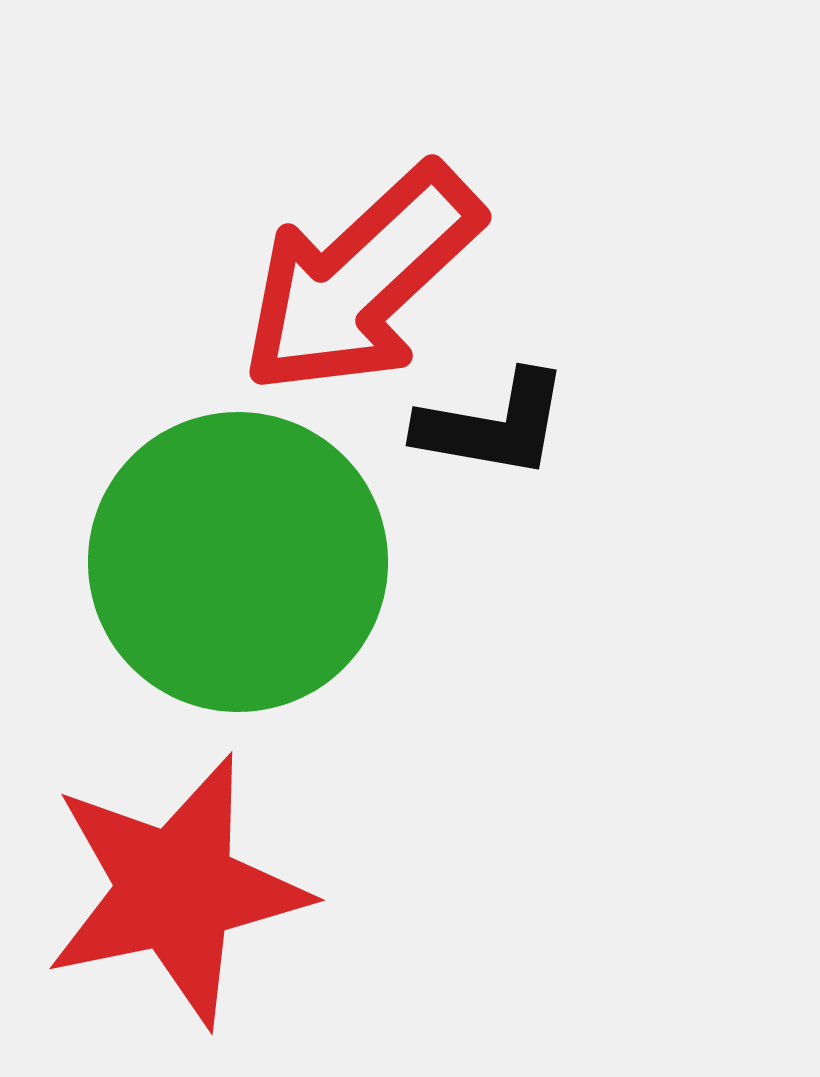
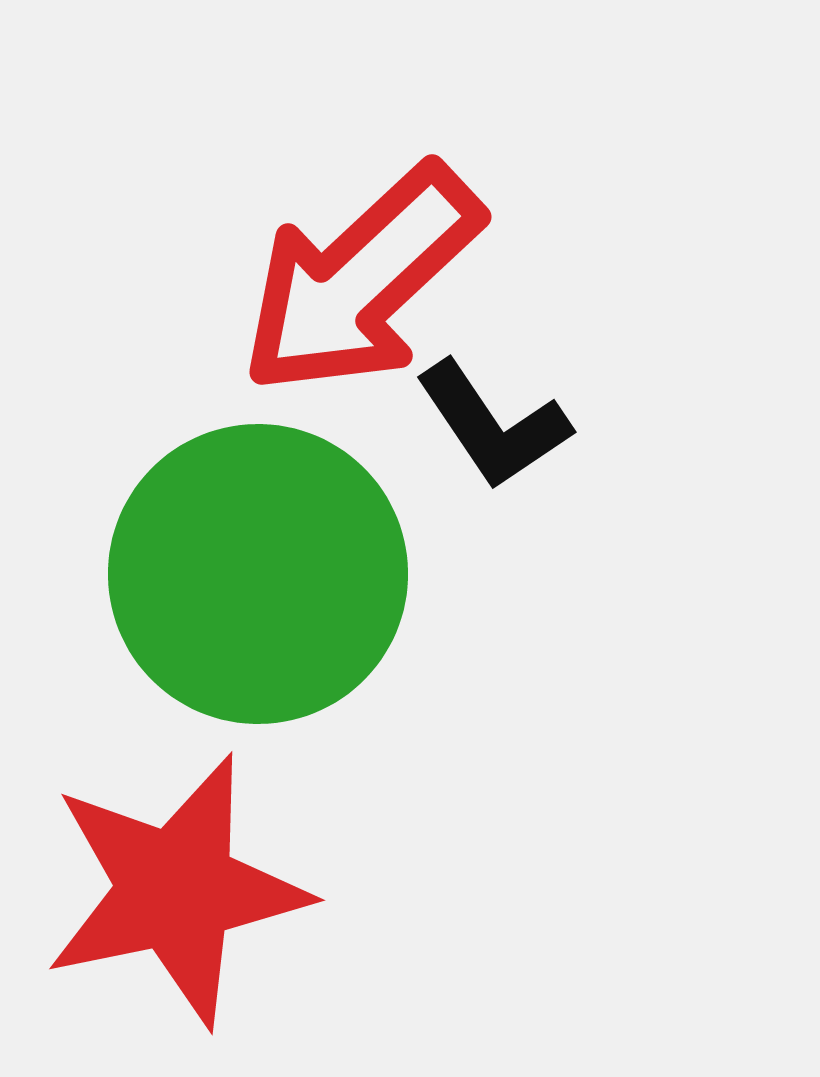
black L-shape: rotated 46 degrees clockwise
green circle: moved 20 px right, 12 px down
